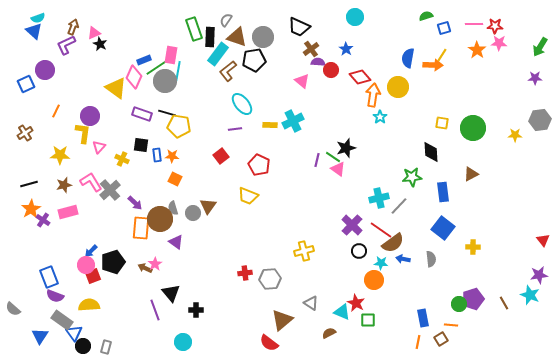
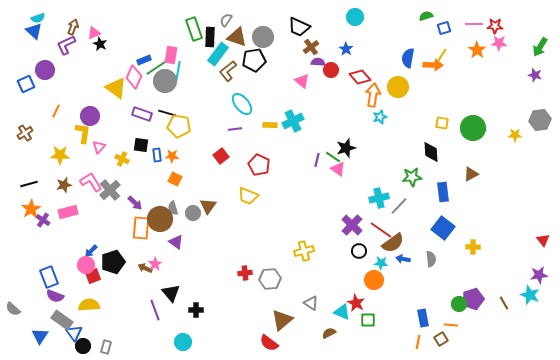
brown cross at (311, 49): moved 2 px up
purple star at (535, 78): moved 3 px up; rotated 16 degrees clockwise
cyan star at (380, 117): rotated 16 degrees clockwise
